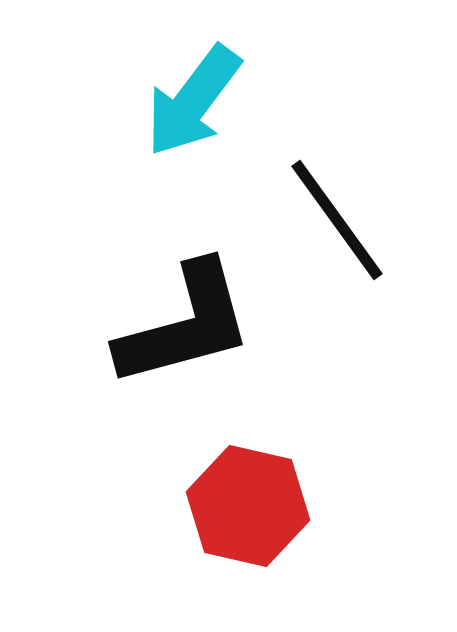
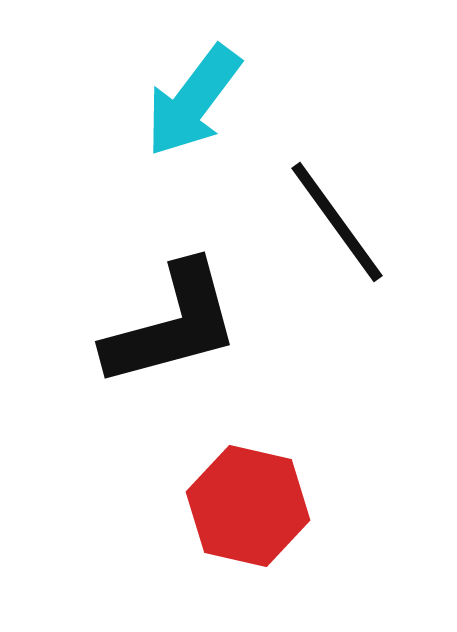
black line: moved 2 px down
black L-shape: moved 13 px left
